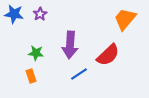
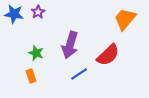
purple star: moved 2 px left, 2 px up
purple arrow: rotated 12 degrees clockwise
green star: rotated 14 degrees clockwise
